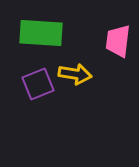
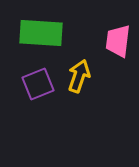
yellow arrow: moved 4 px right, 2 px down; rotated 80 degrees counterclockwise
